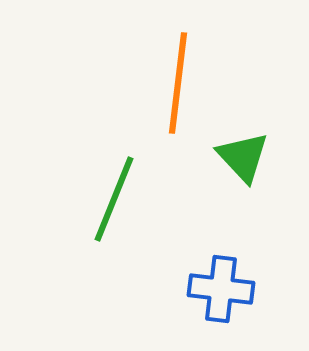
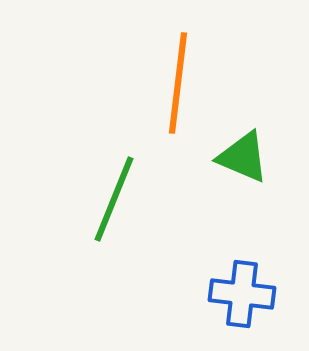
green triangle: rotated 24 degrees counterclockwise
blue cross: moved 21 px right, 5 px down
